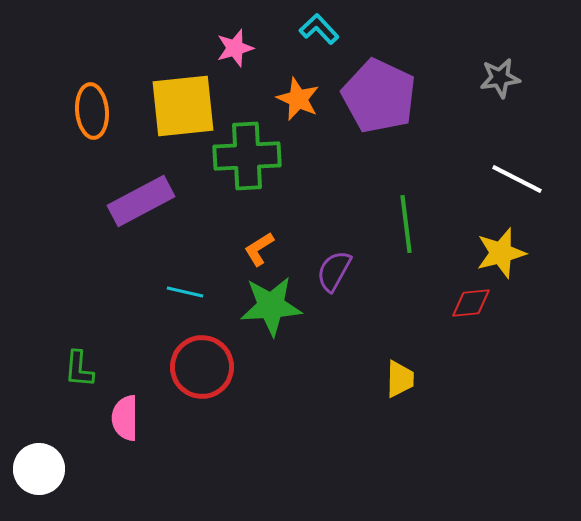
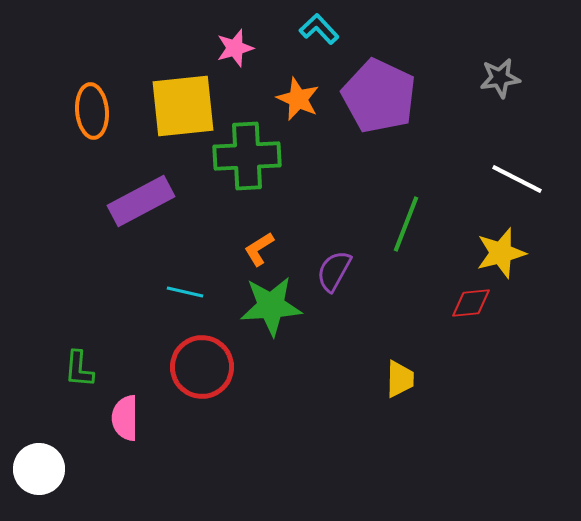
green line: rotated 28 degrees clockwise
